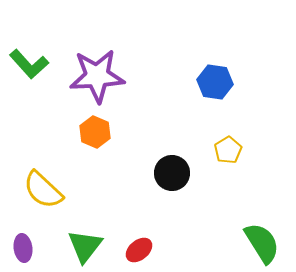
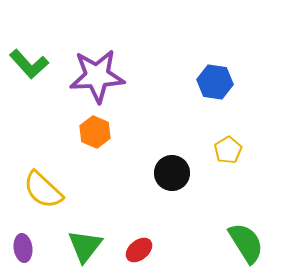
green semicircle: moved 16 px left
